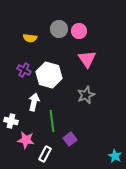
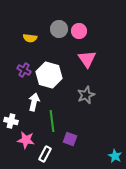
purple square: rotated 32 degrees counterclockwise
